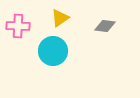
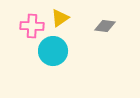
pink cross: moved 14 px right
